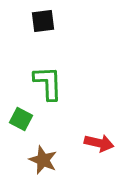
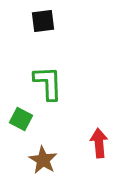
red arrow: rotated 108 degrees counterclockwise
brown star: rotated 8 degrees clockwise
